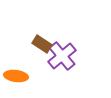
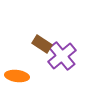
orange ellipse: moved 1 px right
